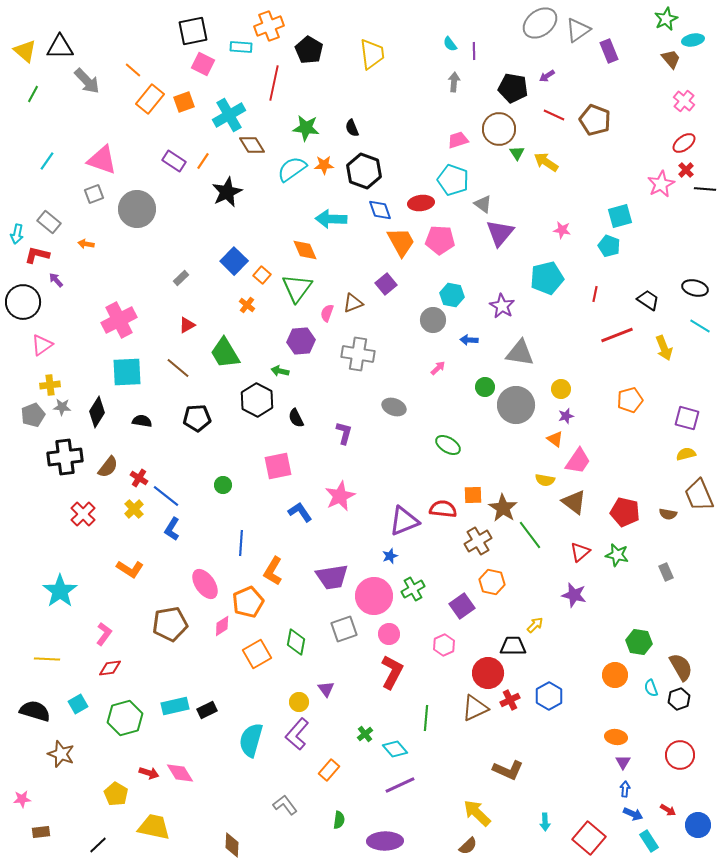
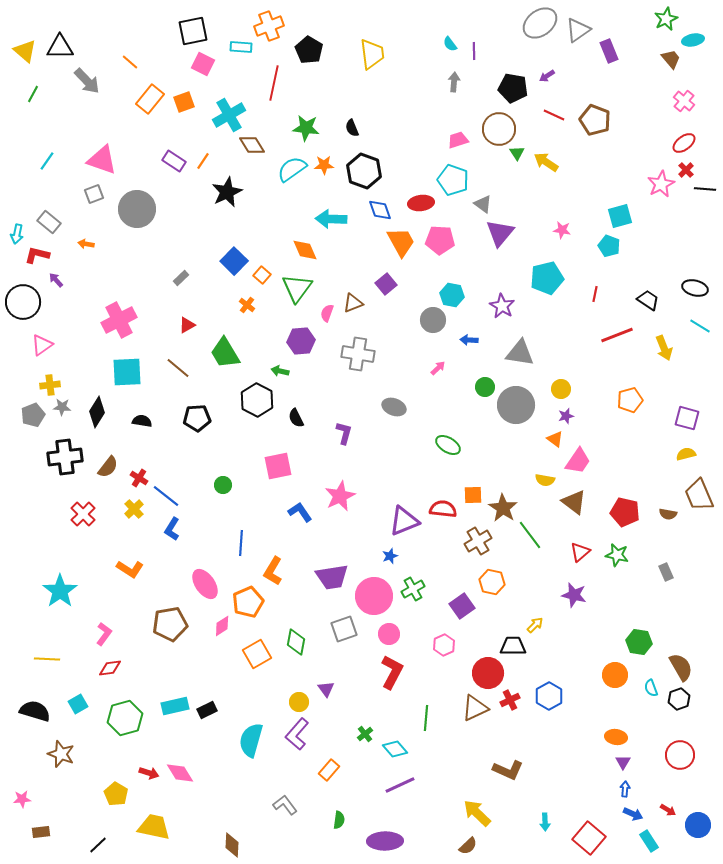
orange line at (133, 70): moved 3 px left, 8 px up
